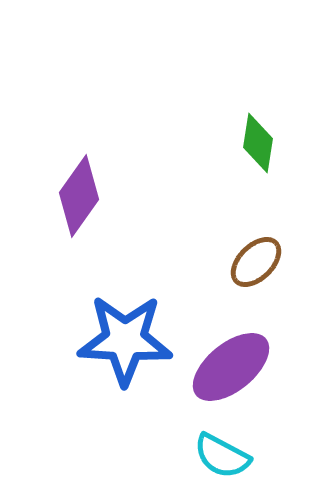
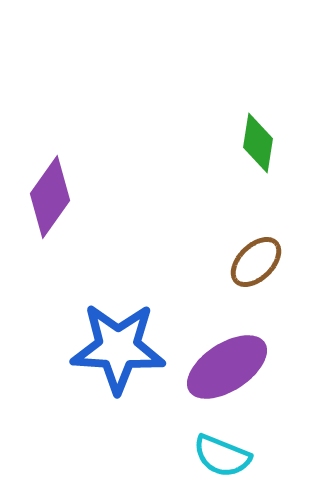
purple diamond: moved 29 px left, 1 px down
blue star: moved 7 px left, 8 px down
purple ellipse: moved 4 px left; rotated 6 degrees clockwise
cyan semicircle: rotated 6 degrees counterclockwise
